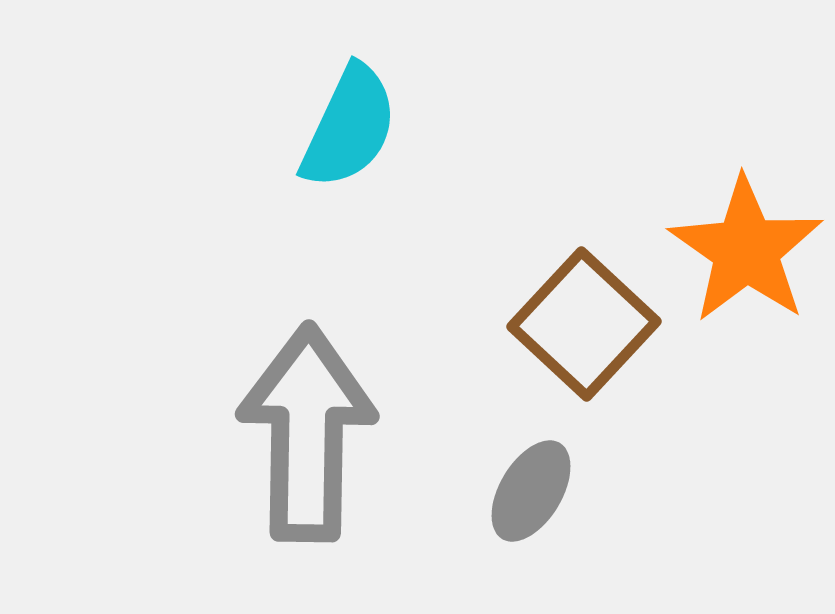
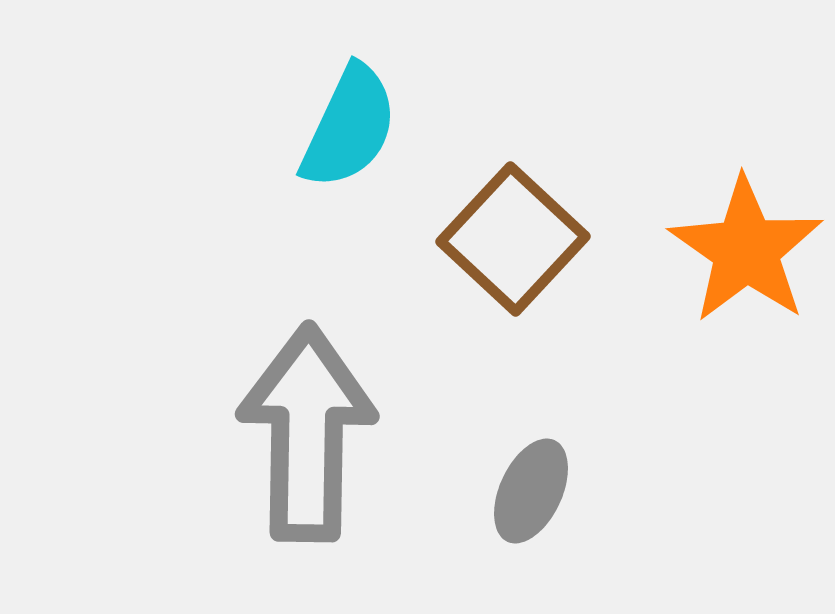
brown square: moved 71 px left, 85 px up
gray ellipse: rotated 6 degrees counterclockwise
